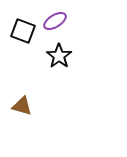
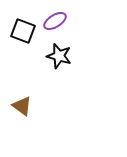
black star: rotated 20 degrees counterclockwise
brown triangle: rotated 20 degrees clockwise
